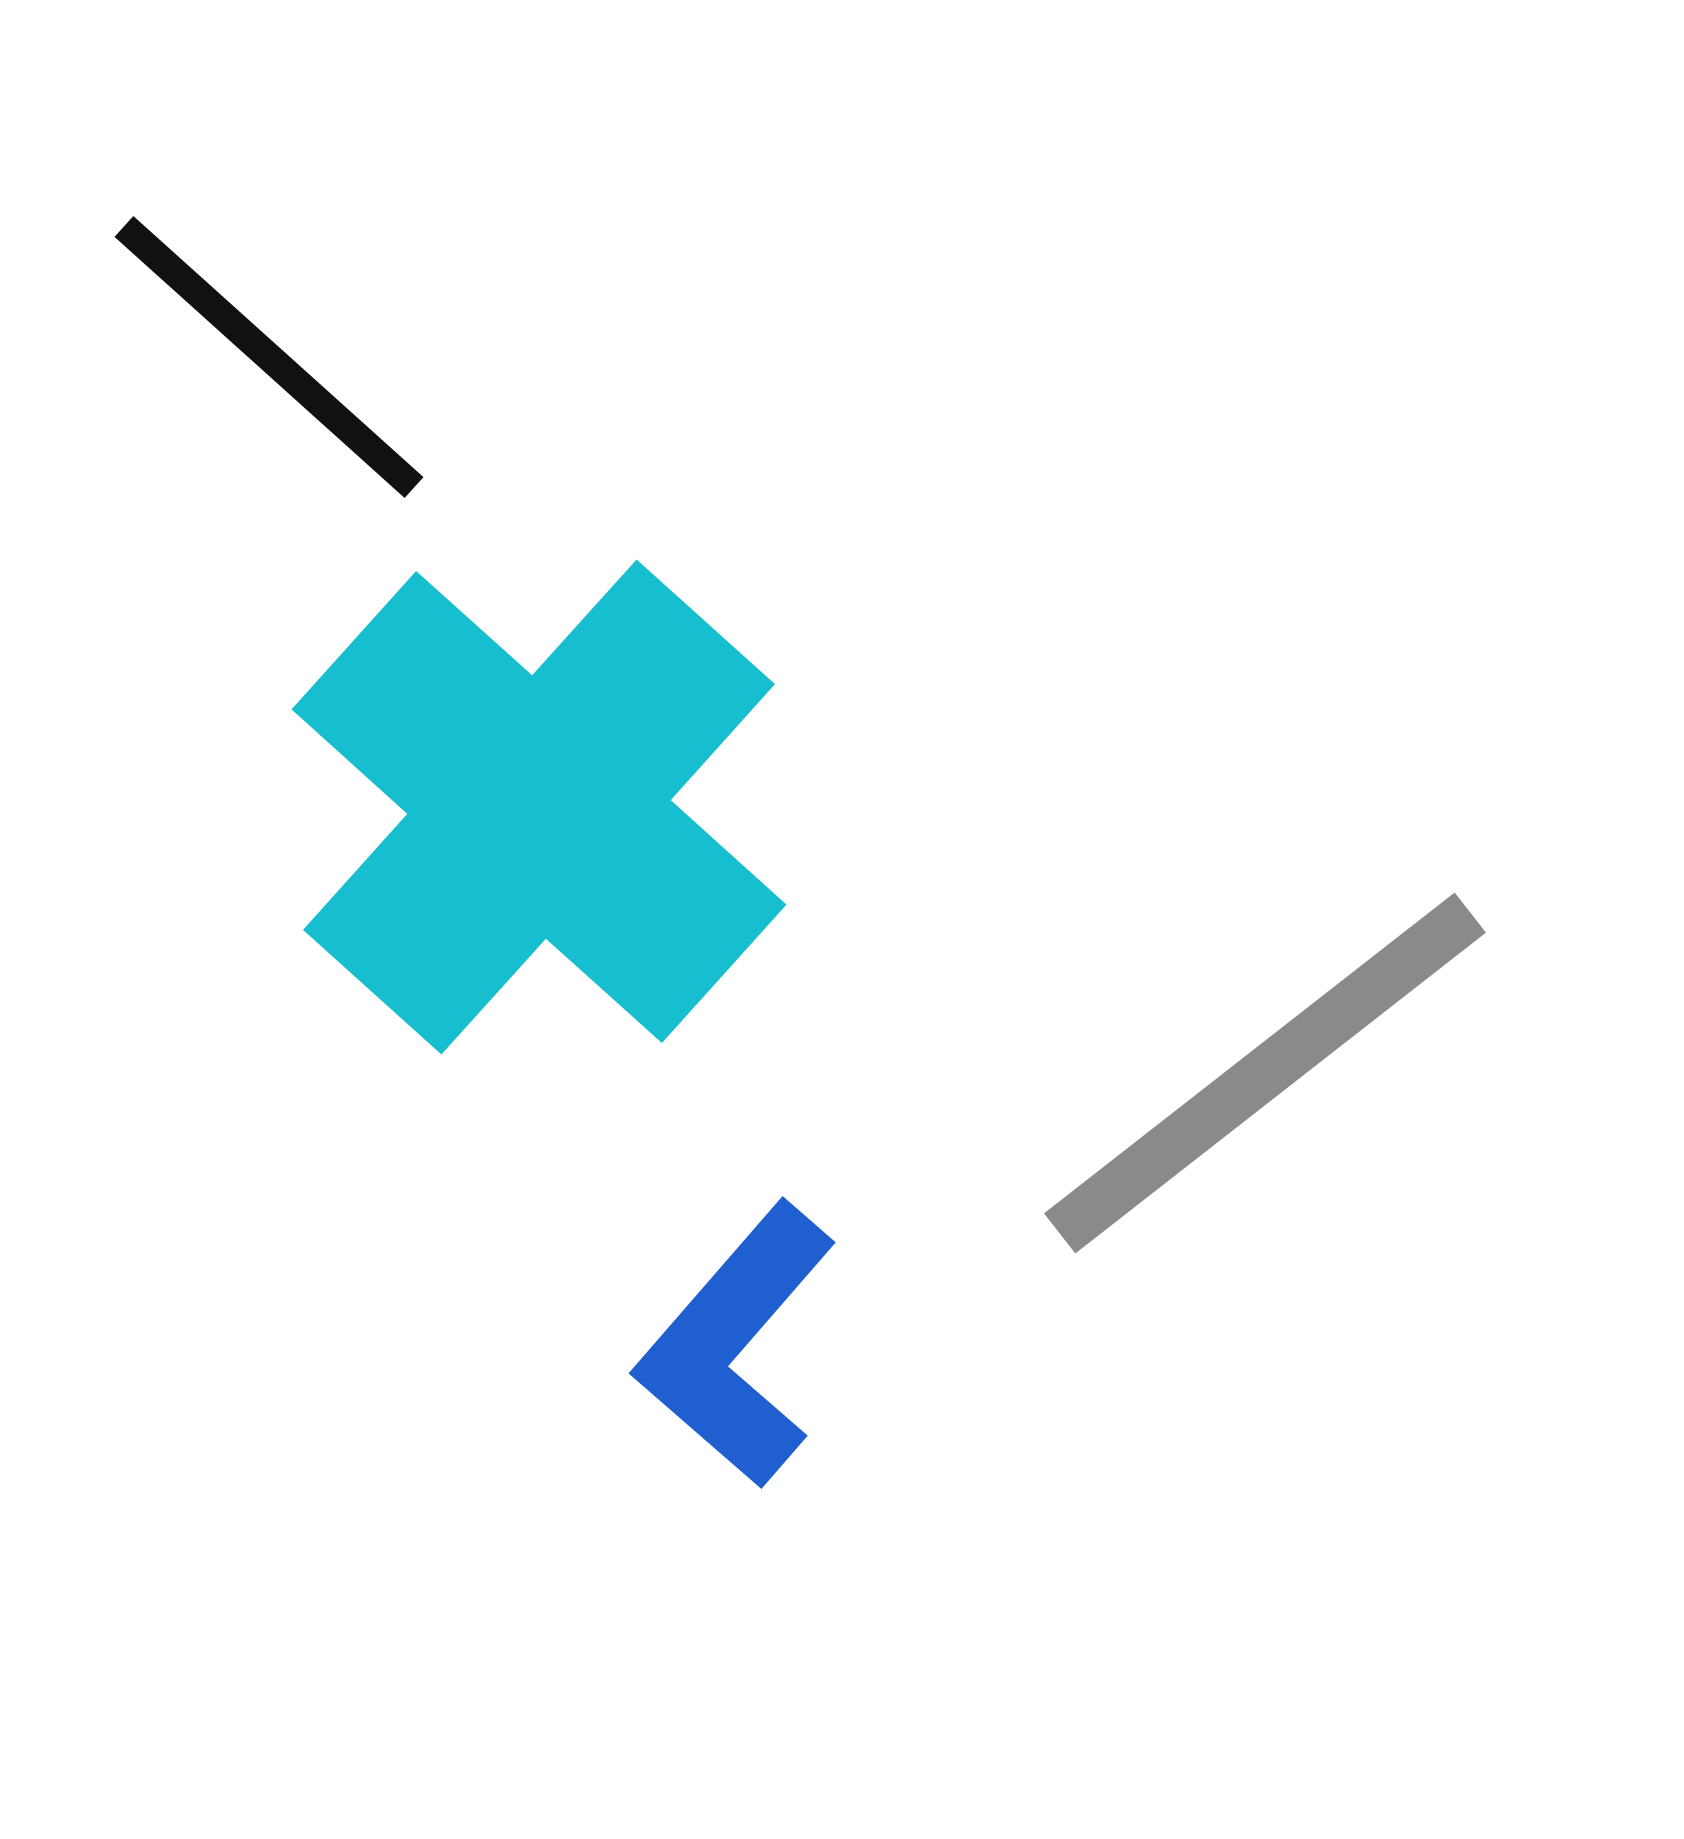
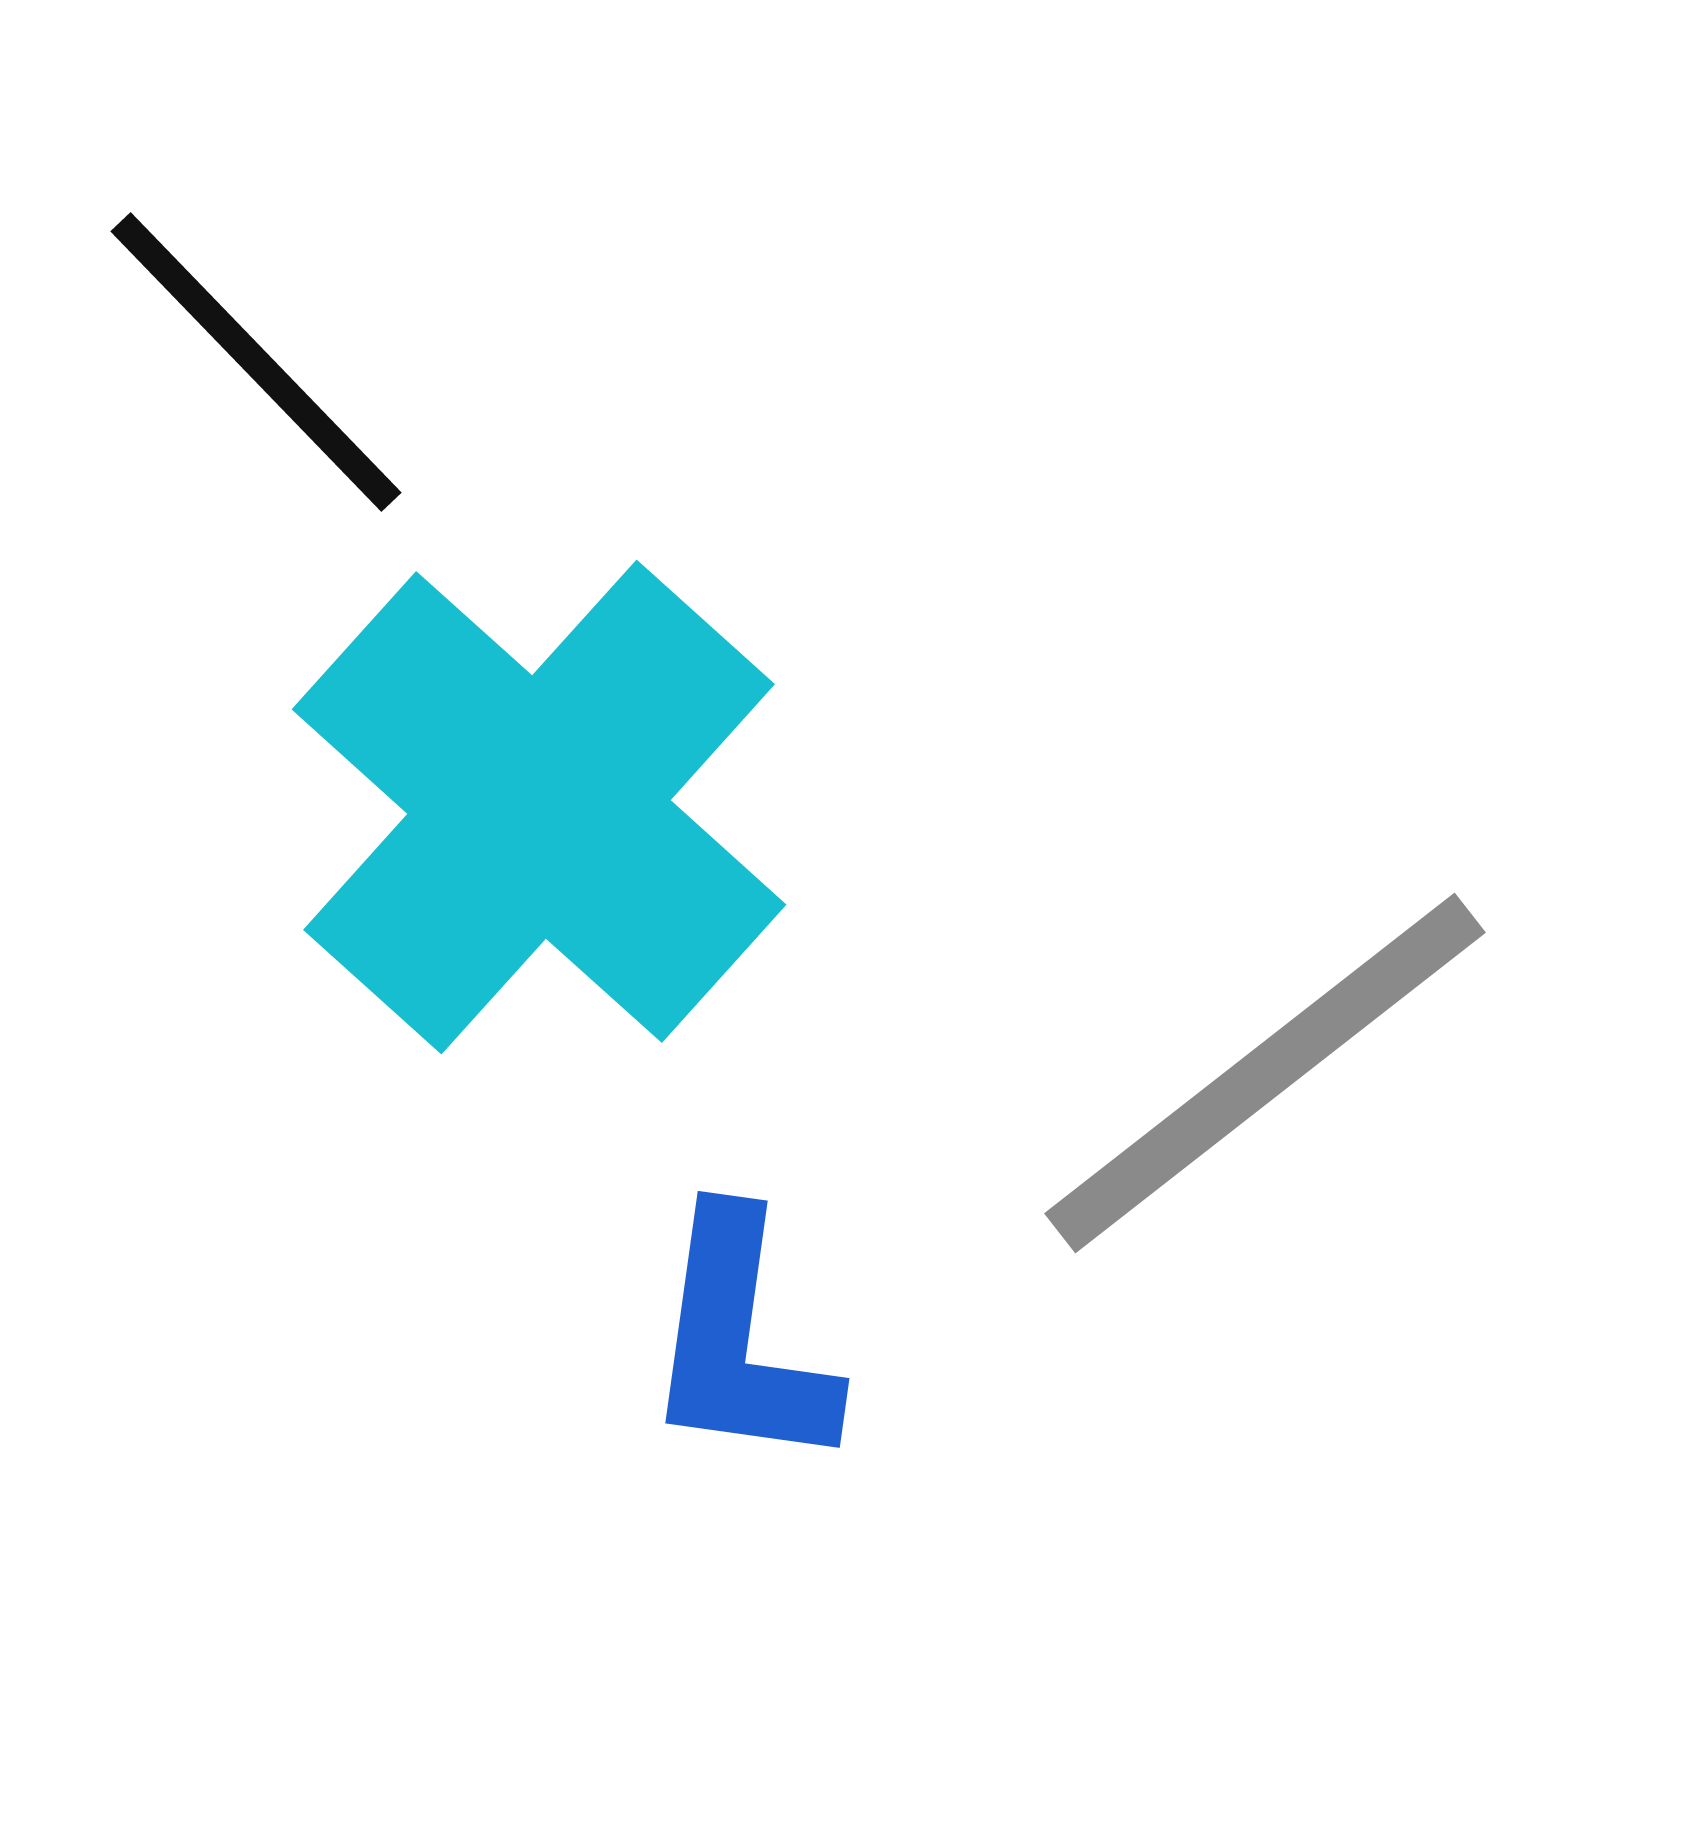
black line: moved 13 px left, 5 px down; rotated 4 degrees clockwise
blue L-shape: moved 4 px right, 4 px up; rotated 33 degrees counterclockwise
